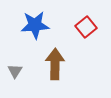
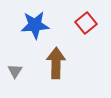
red square: moved 4 px up
brown arrow: moved 1 px right, 1 px up
